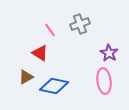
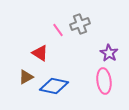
pink line: moved 8 px right
